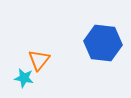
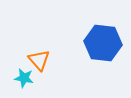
orange triangle: rotated 20 degrees counterclockwise
